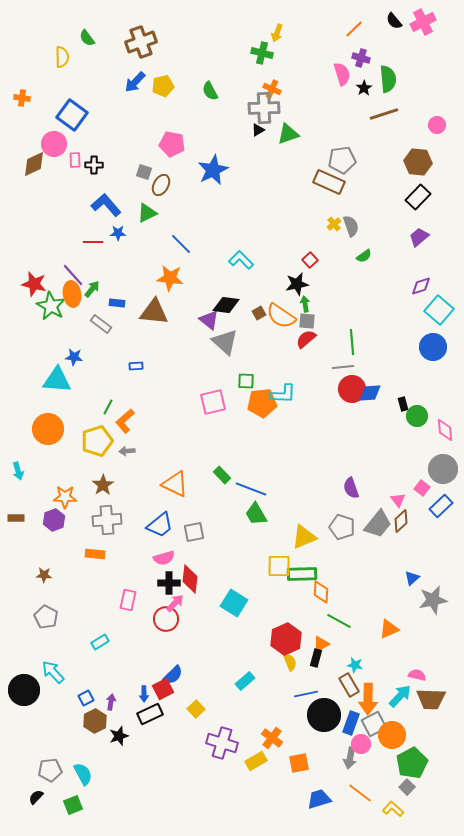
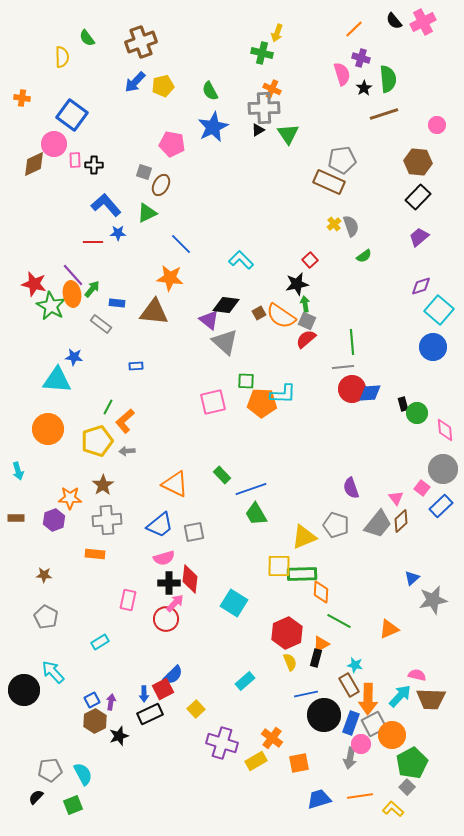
green triangle at (288, 134): rotated 45 degrees counterclockwise
blue star at (213, 170): moved 43 px up
gray square at (307, 321): rotated 18 degrees clockwise
orange pentagon at (262, 403): rotated 8 degrees clockwise
green circle at (417, 416): moved 3 px up
blue line at (251, 489): rotated 40 degrees counterclockwise
orange star at (65, 497): moved 5 px right, 1 px down
pink triangle at (398, 500): moved 2 px left, 2 px up
gray pentagon at (342, 527): moved 6 px left, 2 px up
red hexagon at (286, 639): moved 1 px right, 6 px up
blue square at (86, 698): moved 6 px right, 2 px down
orange line at (360, 793): moved 3 px down; rotated 45 degrees counterclockwise
